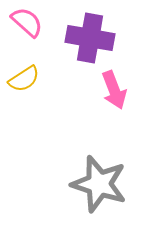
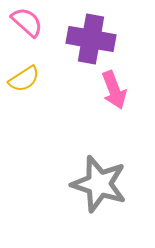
purple cross: moved 1 px right, 1 px down
